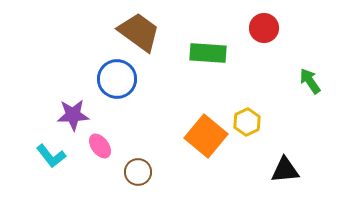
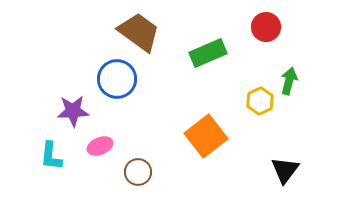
red circle: moved 2 px right, 1 px up
green rectangle: rotated 27 degrees counterclockwise
green arrow: moved 21 px left; rotated 48 degrees clockwise
purple star: moved 4 px up
yellow hexagon: moved 13 px right, 21 px up
orange square: rotated 12 degrees clockwise
pink ellipse: rotated 75 degrees counterclockwise
cyan L-shape: rotated 44 degrees clockwise
black triangle: rotated 48 degrees counterclockwise
